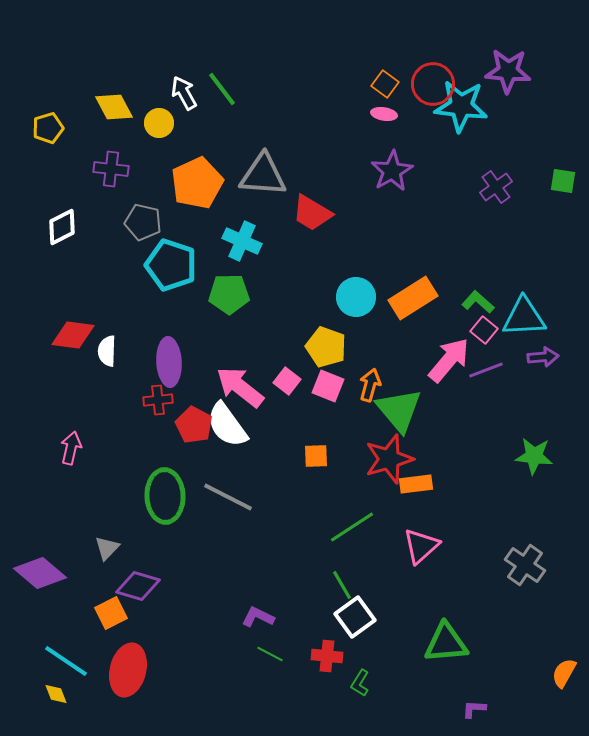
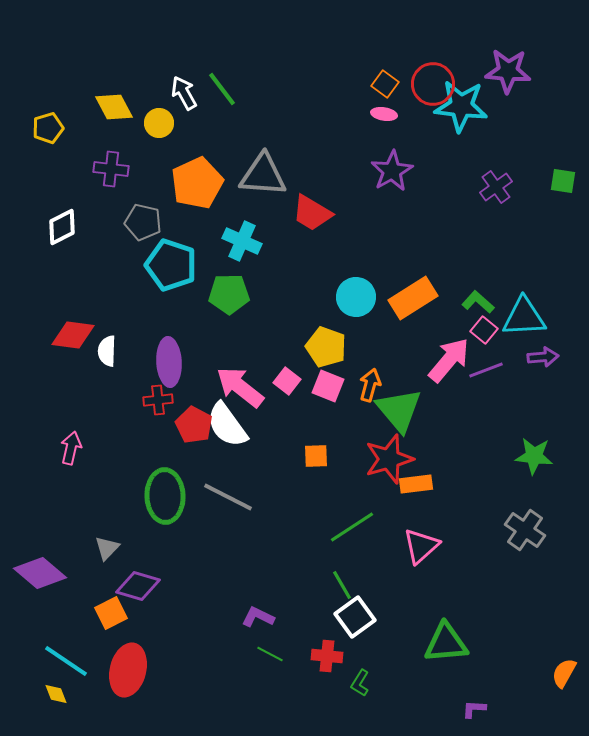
gray cross at (525, 565): moved 35 px up
